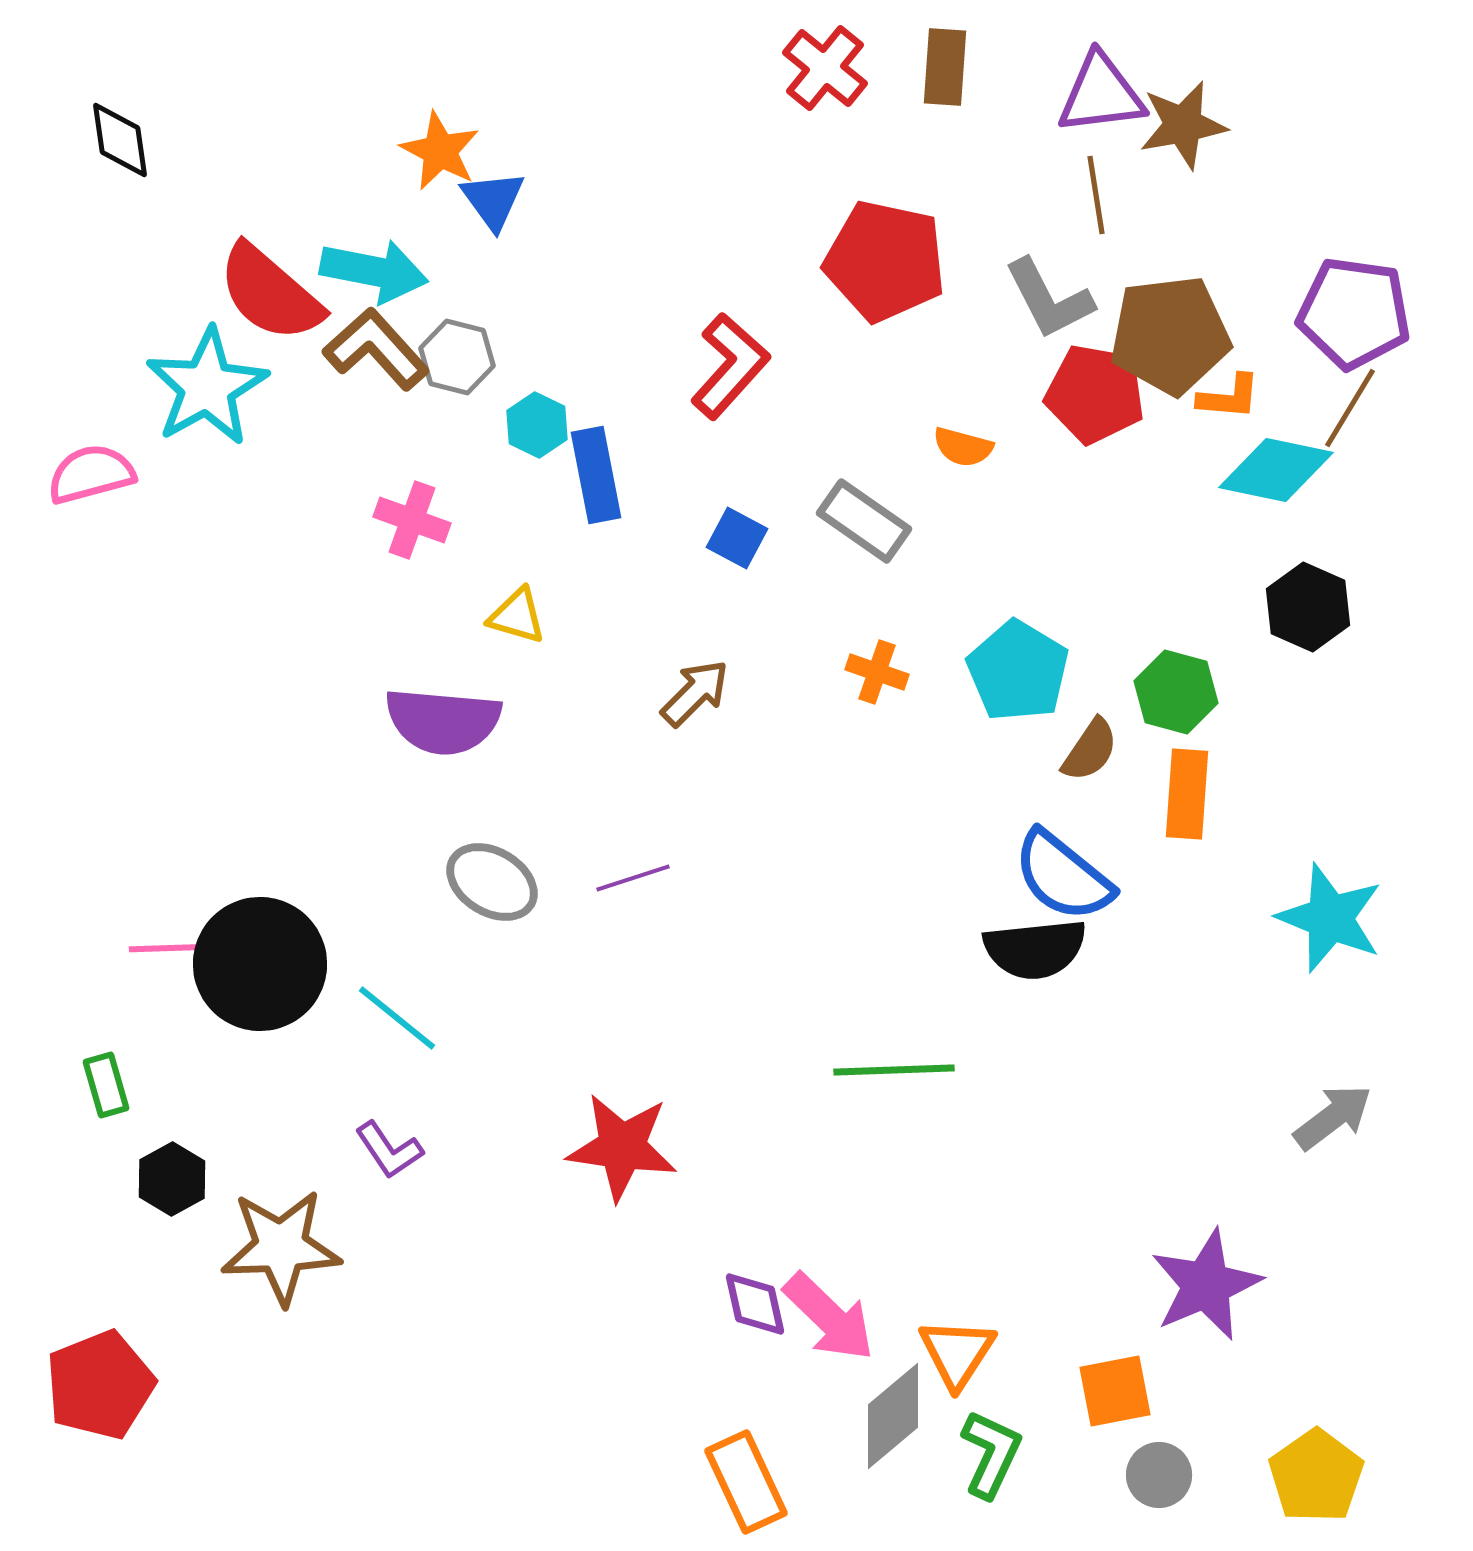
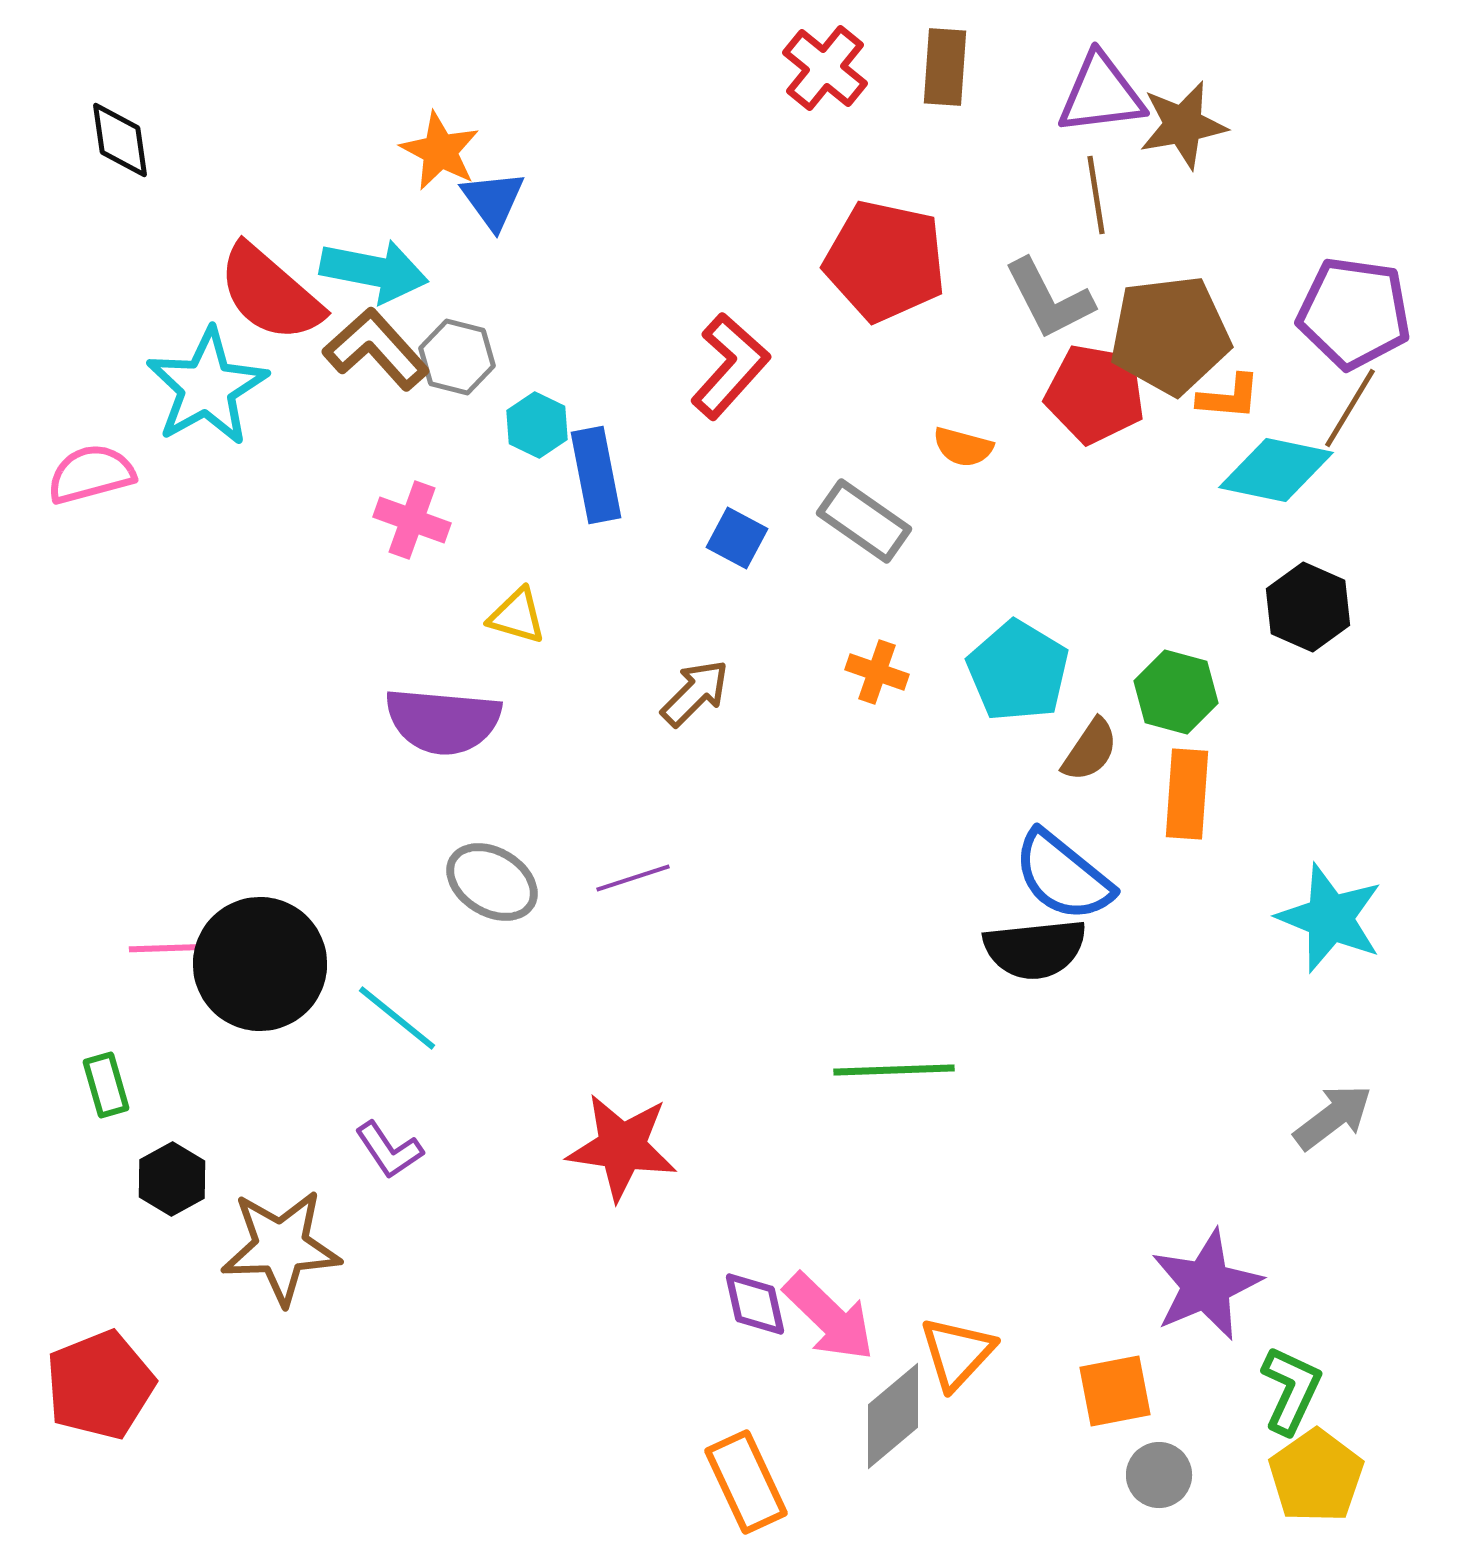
orange triangle at (957, 1353): rotated 10 degrees clockwise
green L-shape at (991, 1454): moved 300 px right, 64 px up
